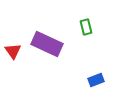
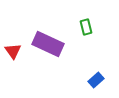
purple rectangle: moved 1 px right
blue rectangle: rotated 21 degrees counterclockwise
